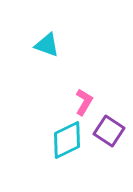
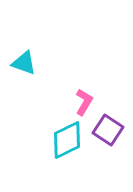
cyan triangle: moved 23 px left, 18 px down
purple square: moved 1 px left, 1 px up
